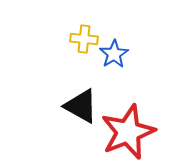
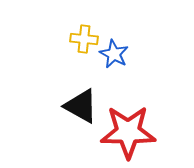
blue star: rotated 12 degrees counterclockwise
red star: rotated 22 degrees clockwise
